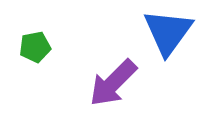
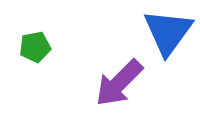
purple arrow: moved 6 px right
